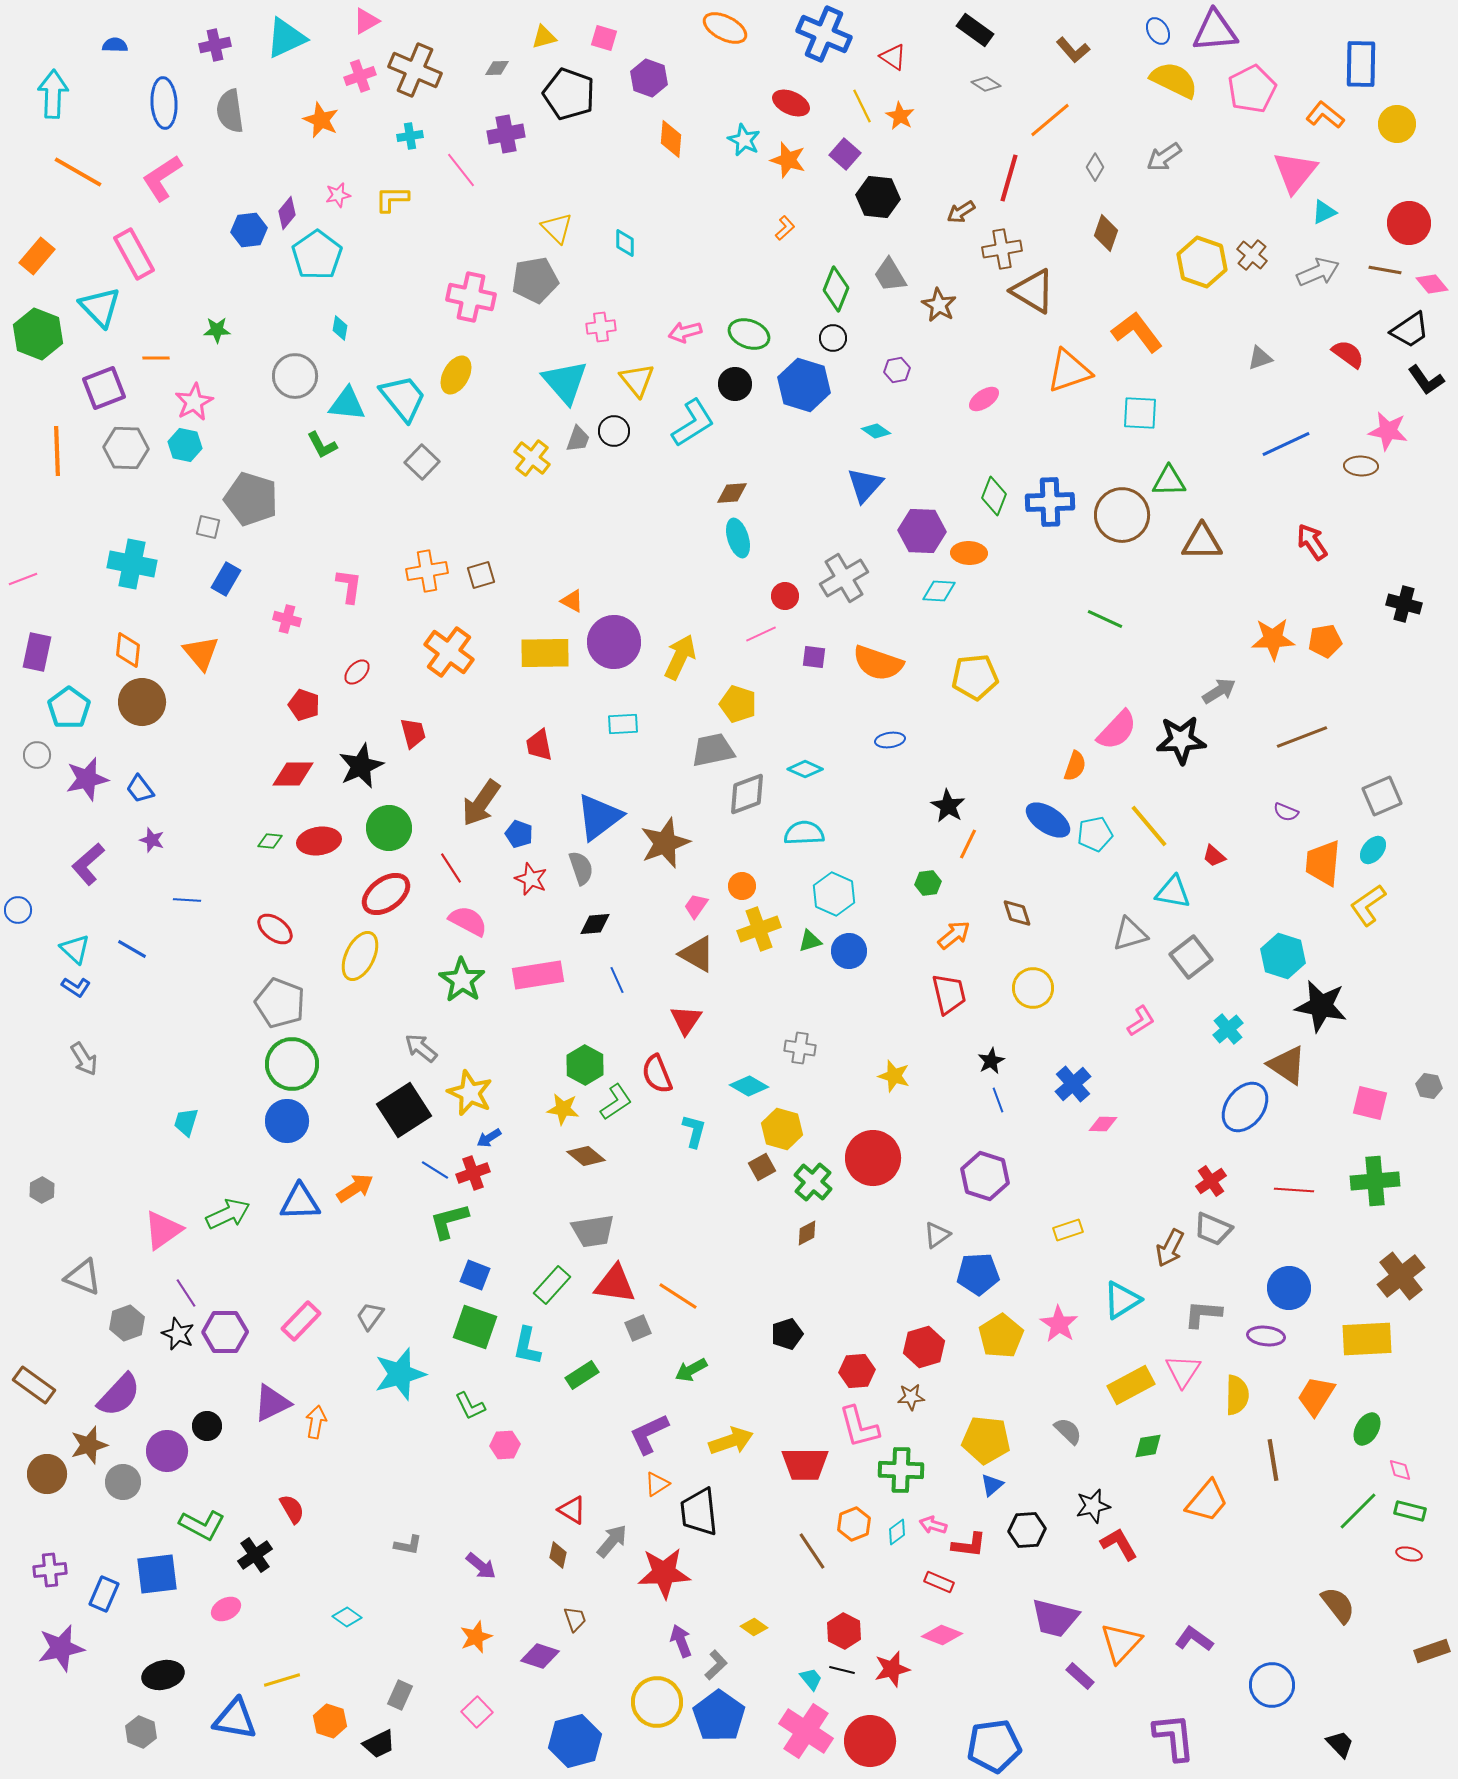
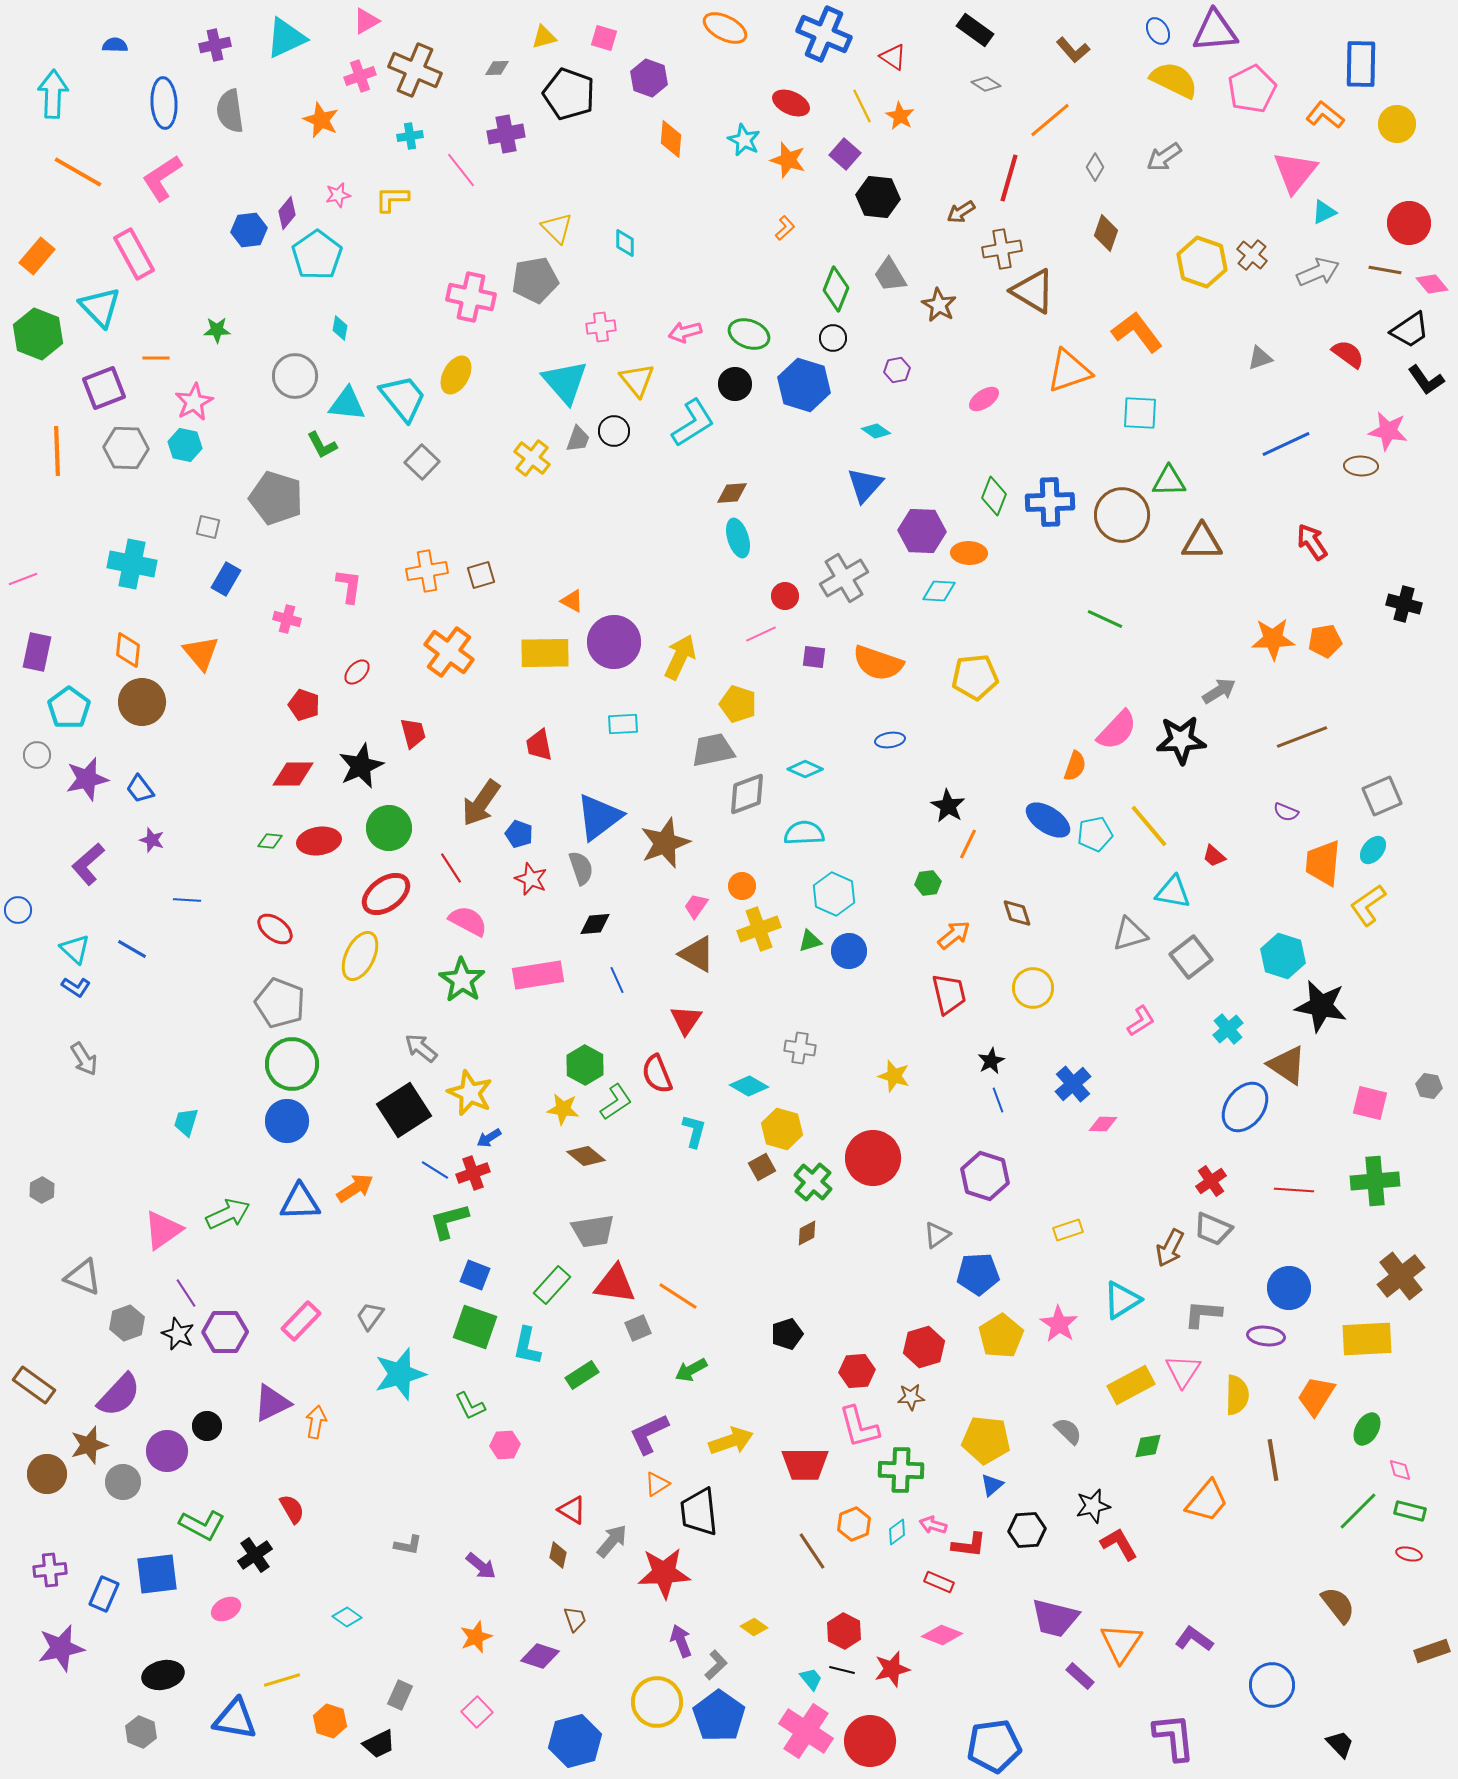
gray pentagon at (251, 499): moved 25 px right, 1 px up
orange triangle at (1121, 1643): rotated 9 degrees counterclockwise
